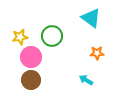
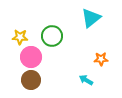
cyan triangle: rotated 45 degrees clockwise
yellow star: rotated 14 degrees clockwise
orange star: moved 4 px right, 6 px down
